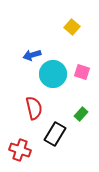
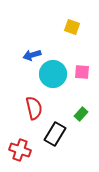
yellow square: rotated 21 degrees counterclockwise
pink square: rotated 14 degrees counterclockwise
